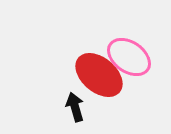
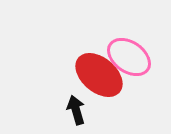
black arrow: moved 1 px right, 3 px down
